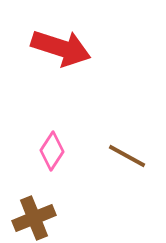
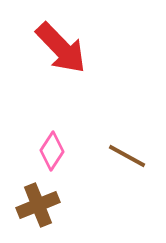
red arrow: rotated 28 degrees clockwise
brown cross: moved 4 px right, 13 px up
